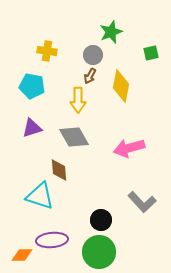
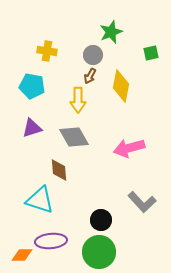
cyan triangle: moved 4 px down
purple ellipse: moved 1 px left, 1 px down
